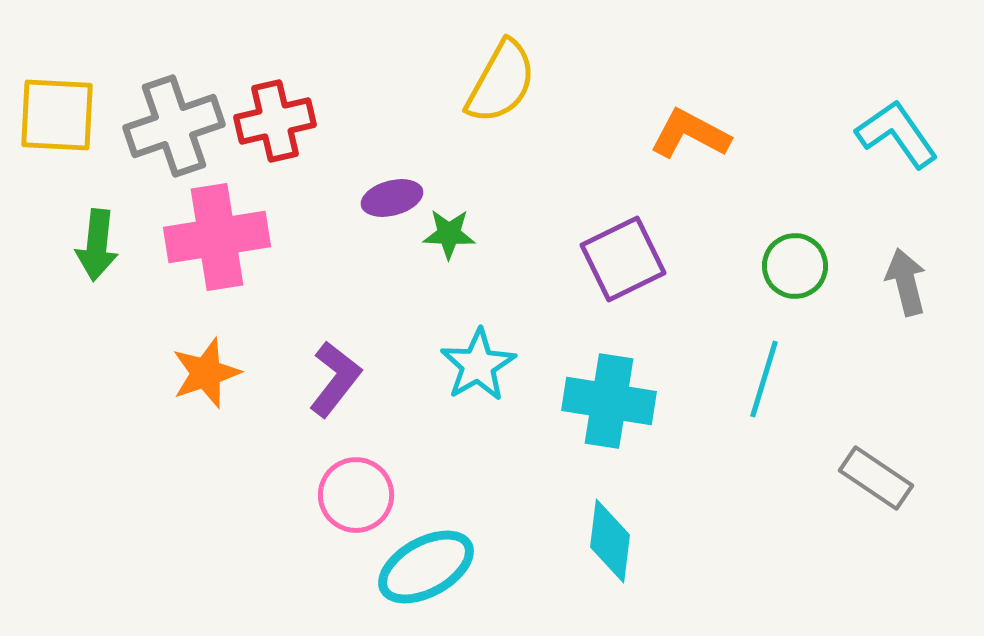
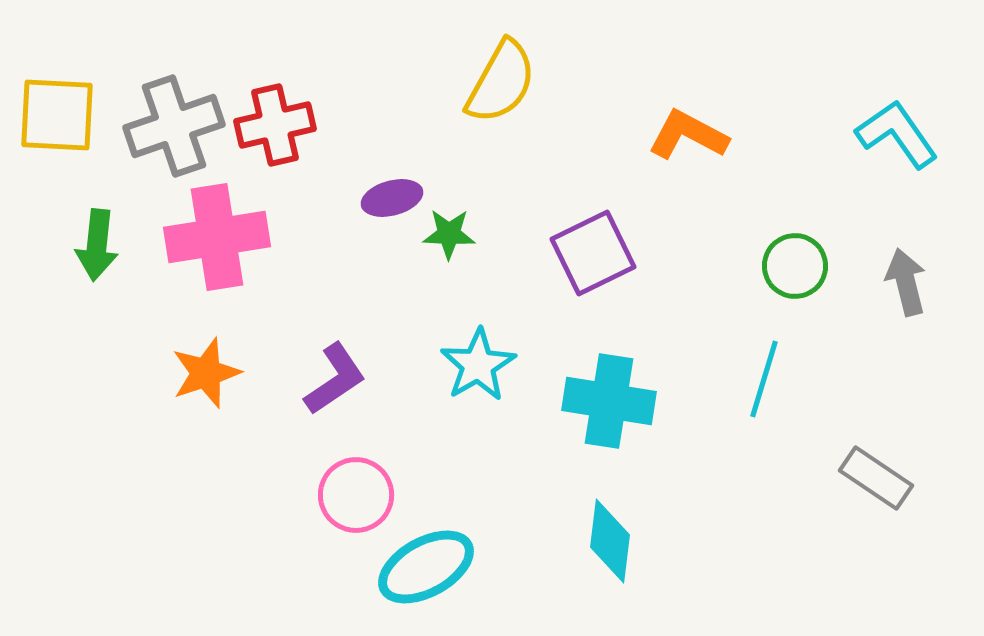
red cross: moved 4 px down
orange L-shape: moved 2 px left, 1 px down
purple square: moved 30 px left, 6 px up
purple L-shape: rotated 18 degrees clockwise
